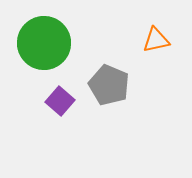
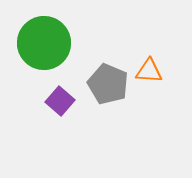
orange triangle: moved 7 px left, 31 px down; rotated 16 degrees clockwise
gray pentagon: moved 1 px left, 1 px up
